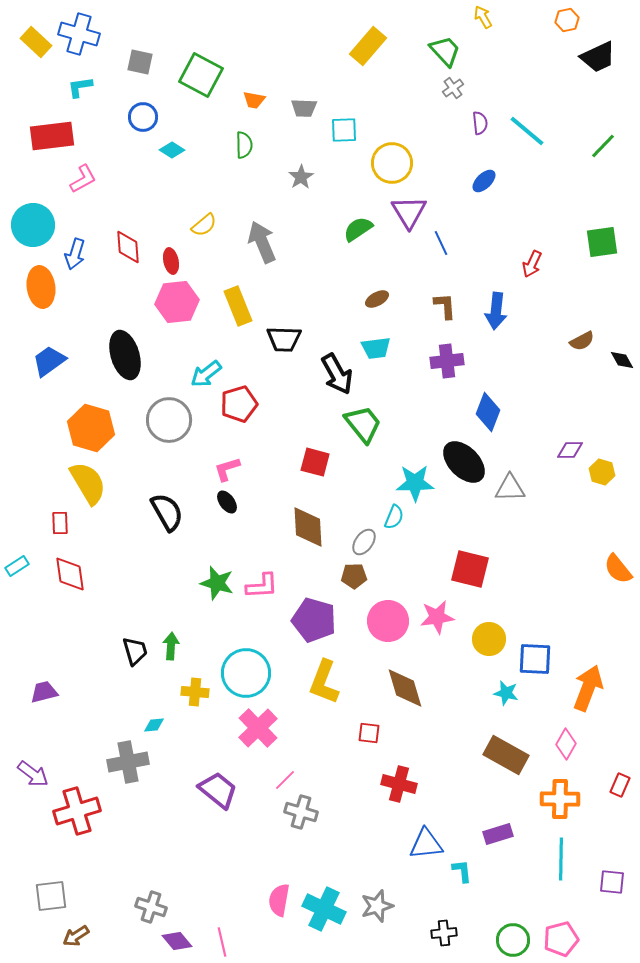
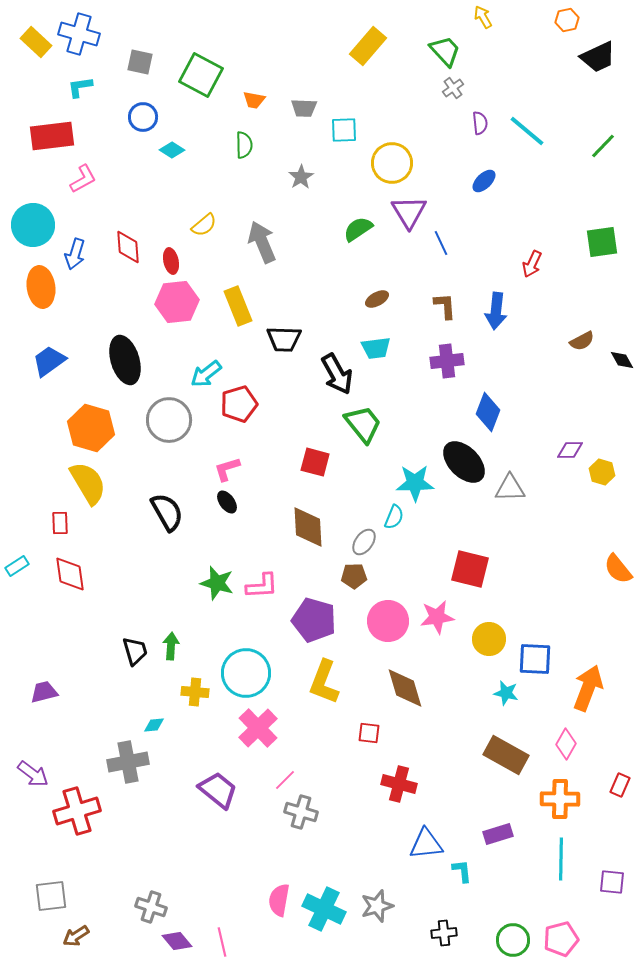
black ellipse at (125, 355): moved 5 px down
